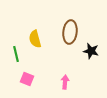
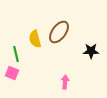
brown ellipse: moved 11 px left; rotated 30 degrees clockwise
black star: rotated 14 degrees counterclockwise
pink square: moved 15 px left, 6 px up
